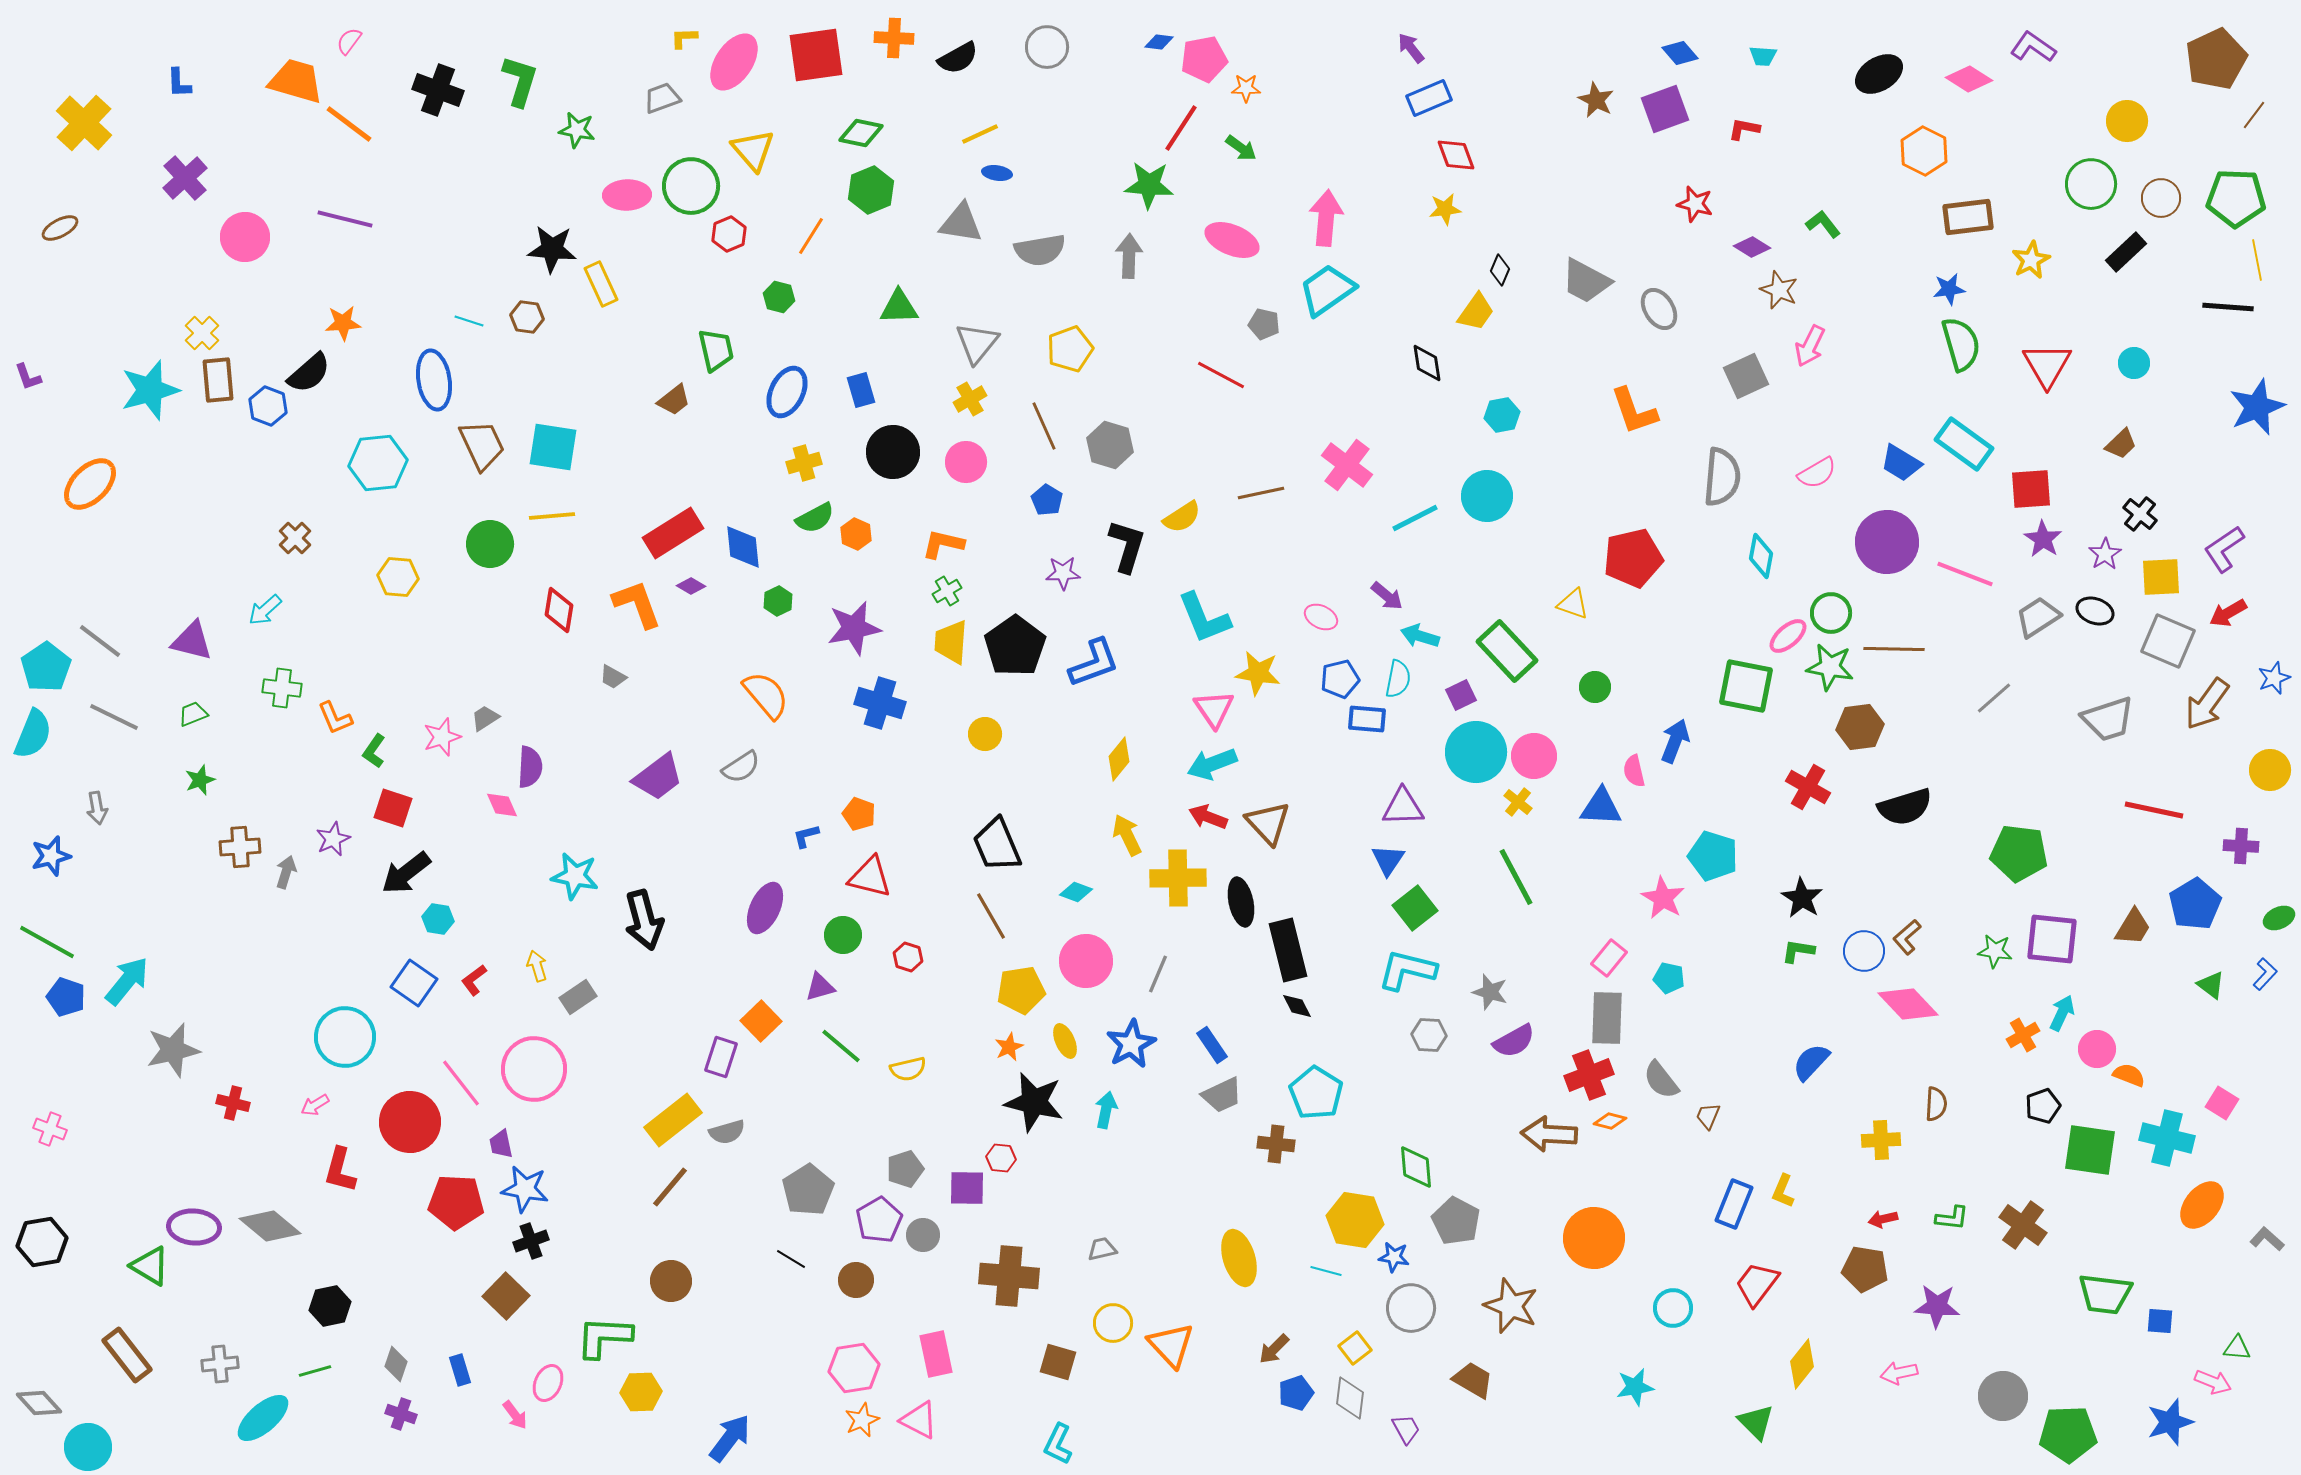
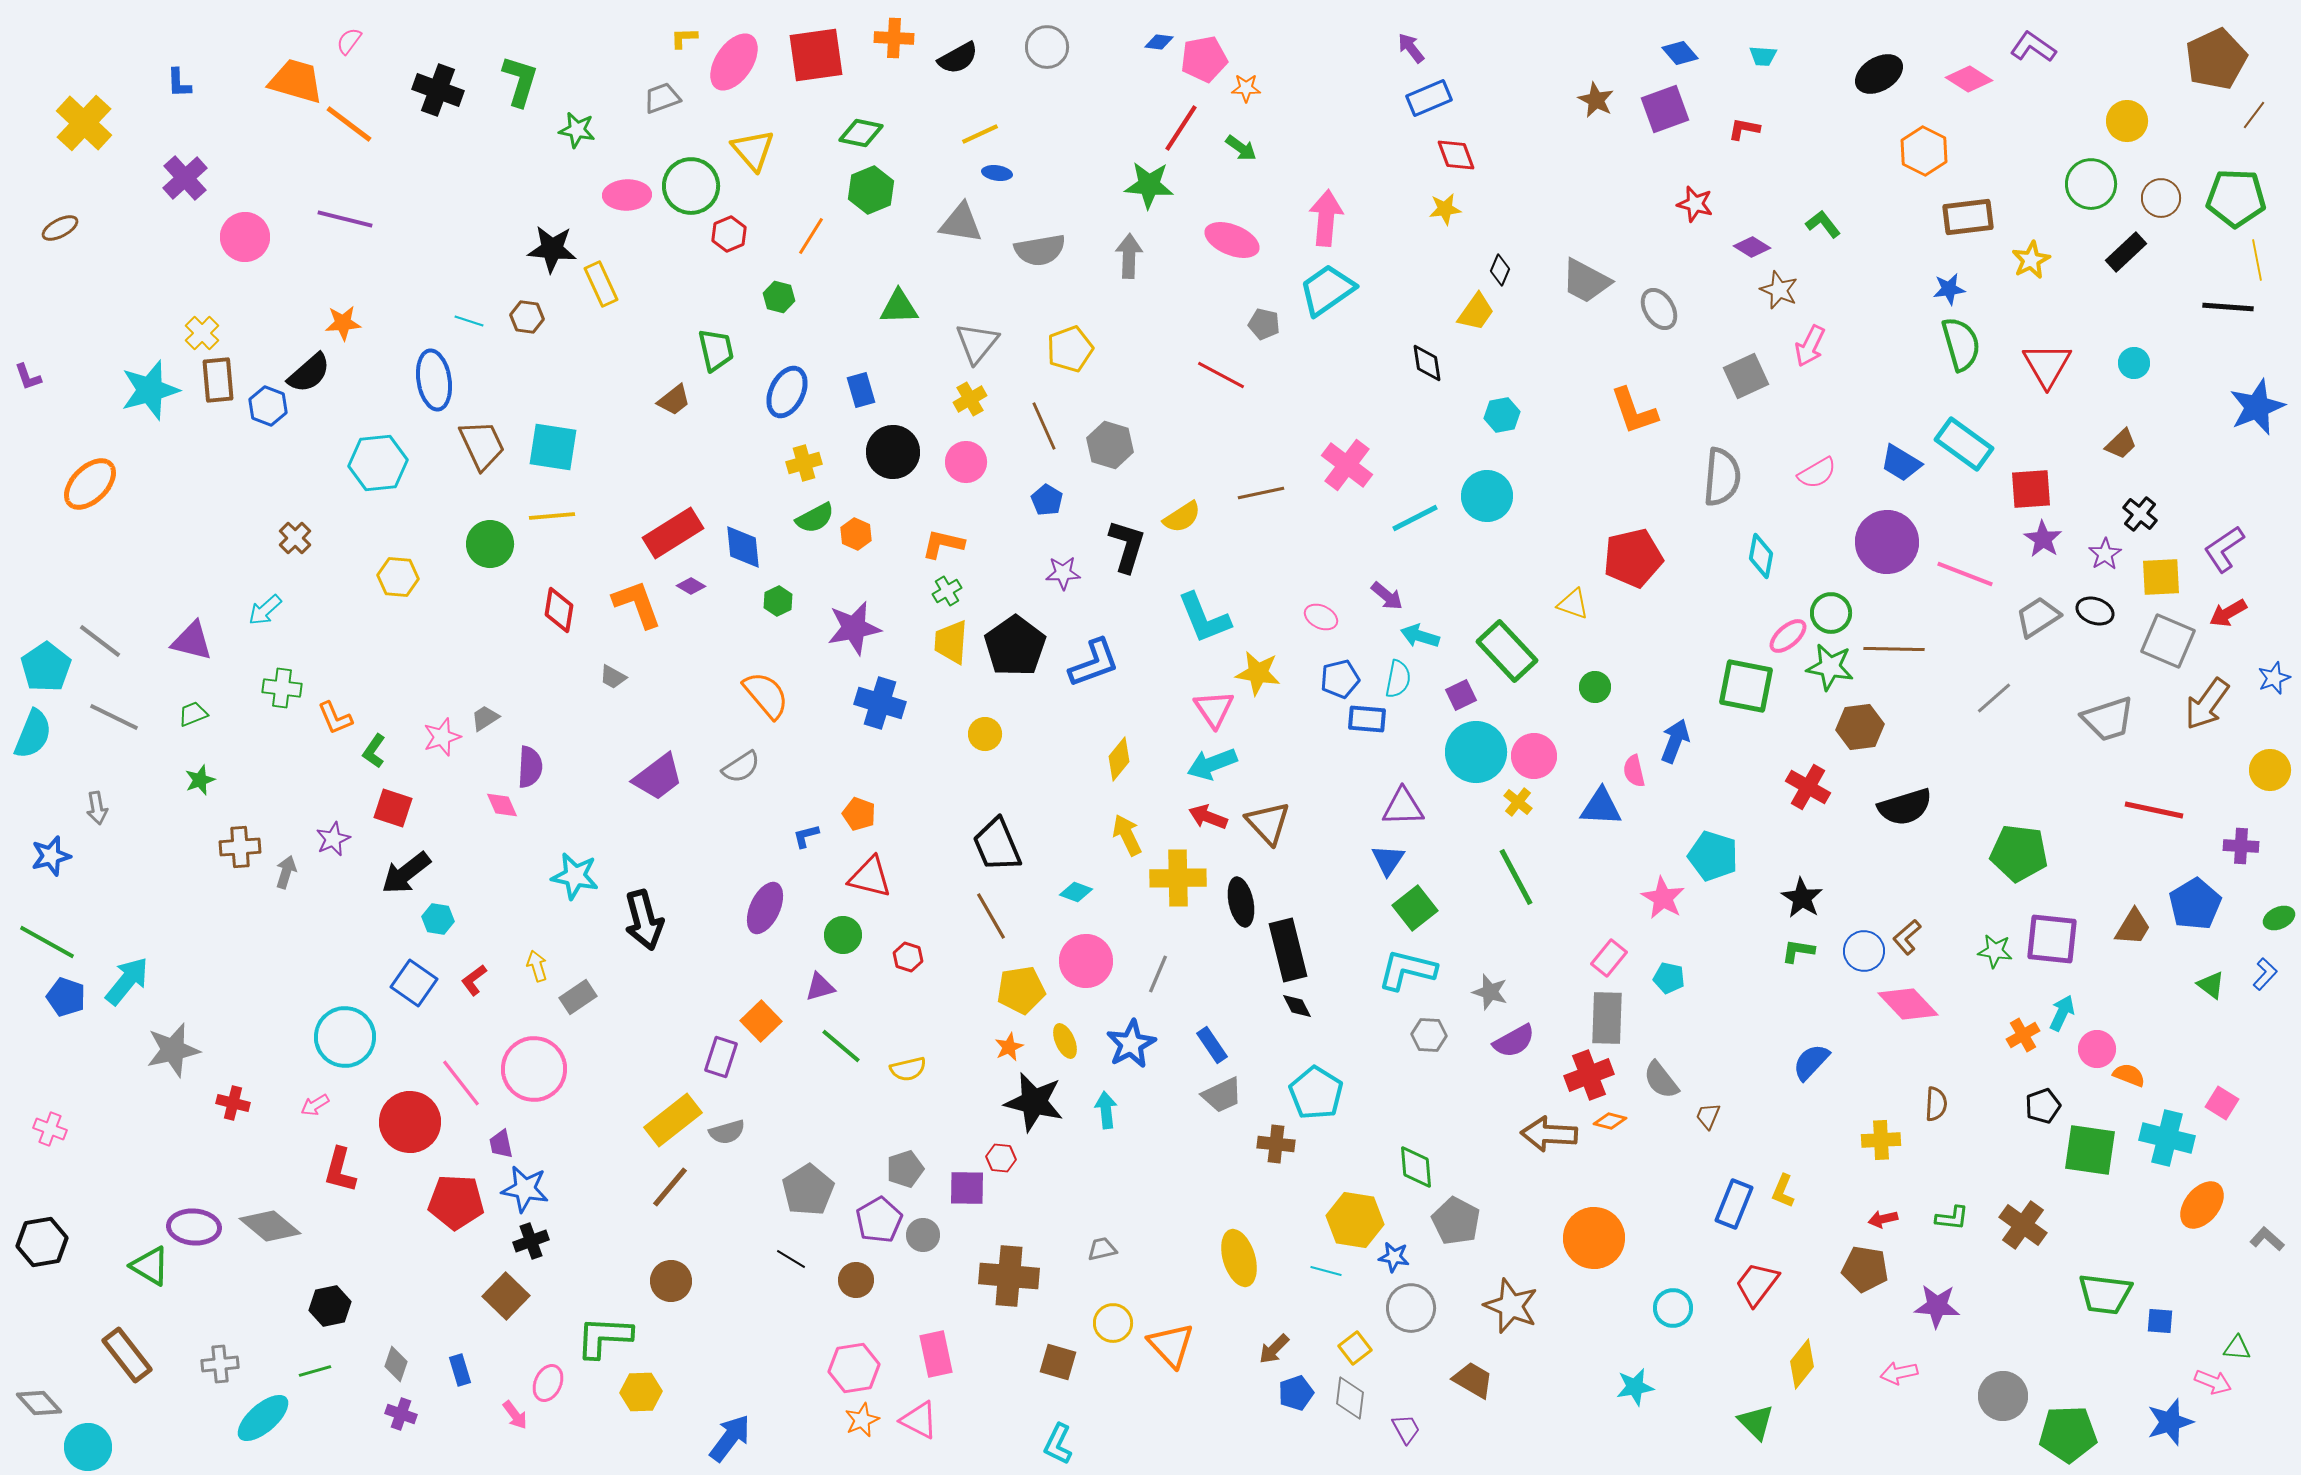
cyan arrow at (1106, 1110): rotated 18 degrees counterclockwise
